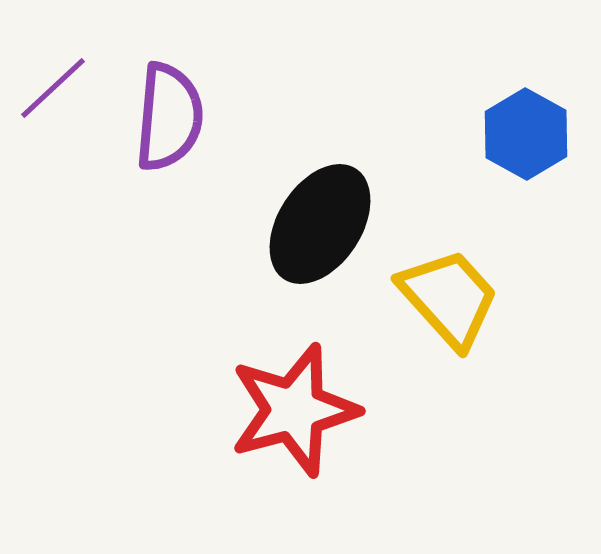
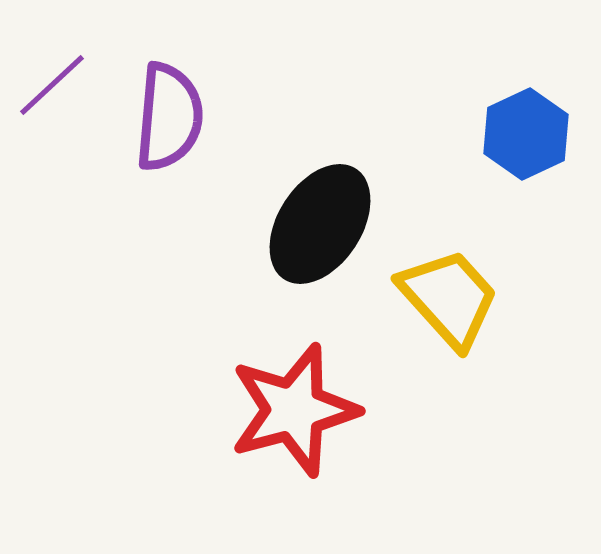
purple line: moved 1 px left, 3 px up
blue hexagon: rotated 6 degrees clockwise
